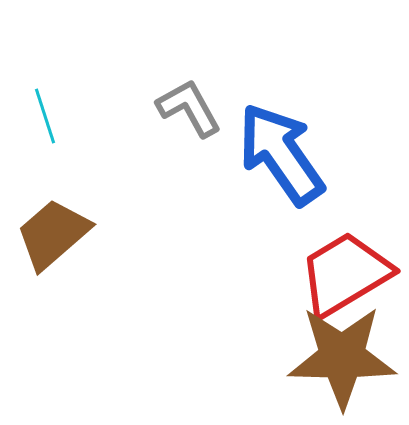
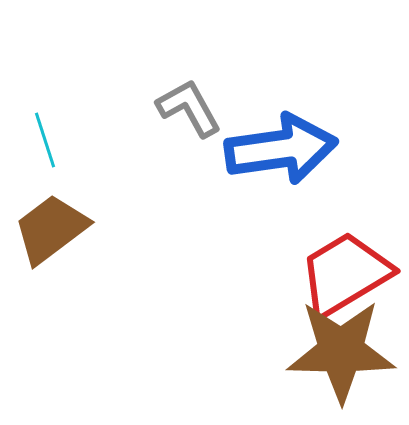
cyan line: moved 24 px down
blue arrow: moved 5 px up; rotated 117 degrees clockwise
brown trapezoid: moved 2 px left, 5 px up; rotated 4 degrees clockwise
brown star: moved 1 px left, 6 px up
